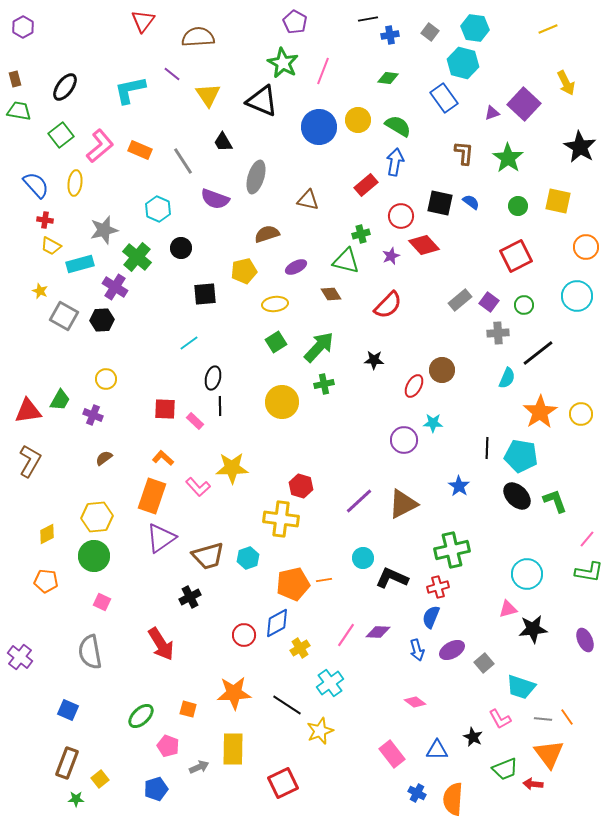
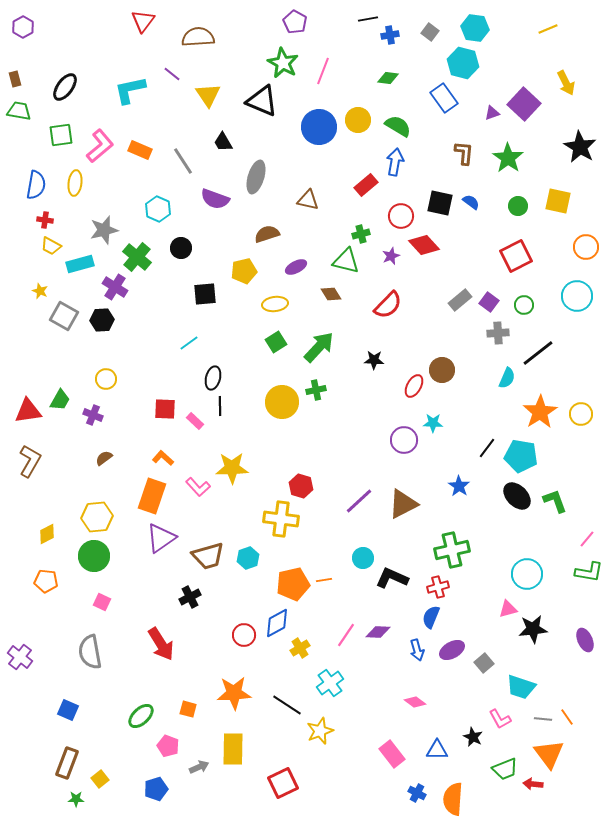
green square at (61, 135): rotated 30 degrees clockwise
blue semicircle at (36, 185): rotated 52 degrees clockwise
green cross at (324, 384): moved 8 px left, 6 px down
black line at (487, 448): rotated 35 degrees clockwise
